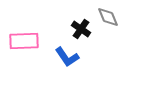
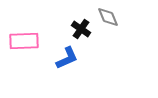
blue L-shape: moved 1 px down; rotated 80 degrees counterclockwise
